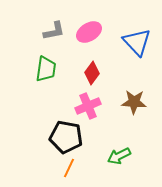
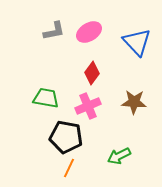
green trapezoid: moved 29 px down; rotated 88 degrees counterclockwise
